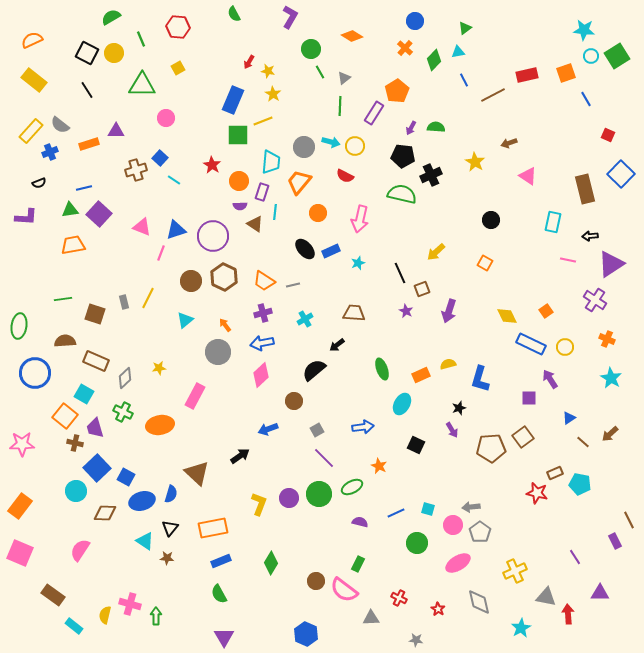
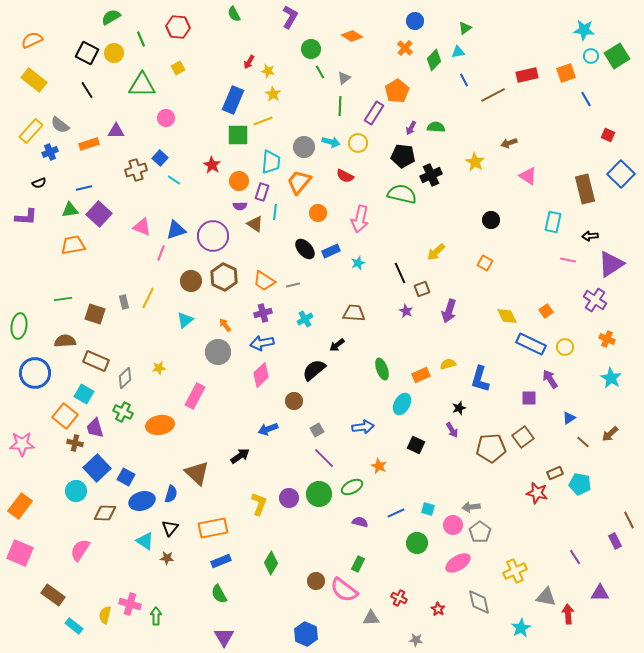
yellow circle at (355, 146): moved 3 px right, 3 px up
